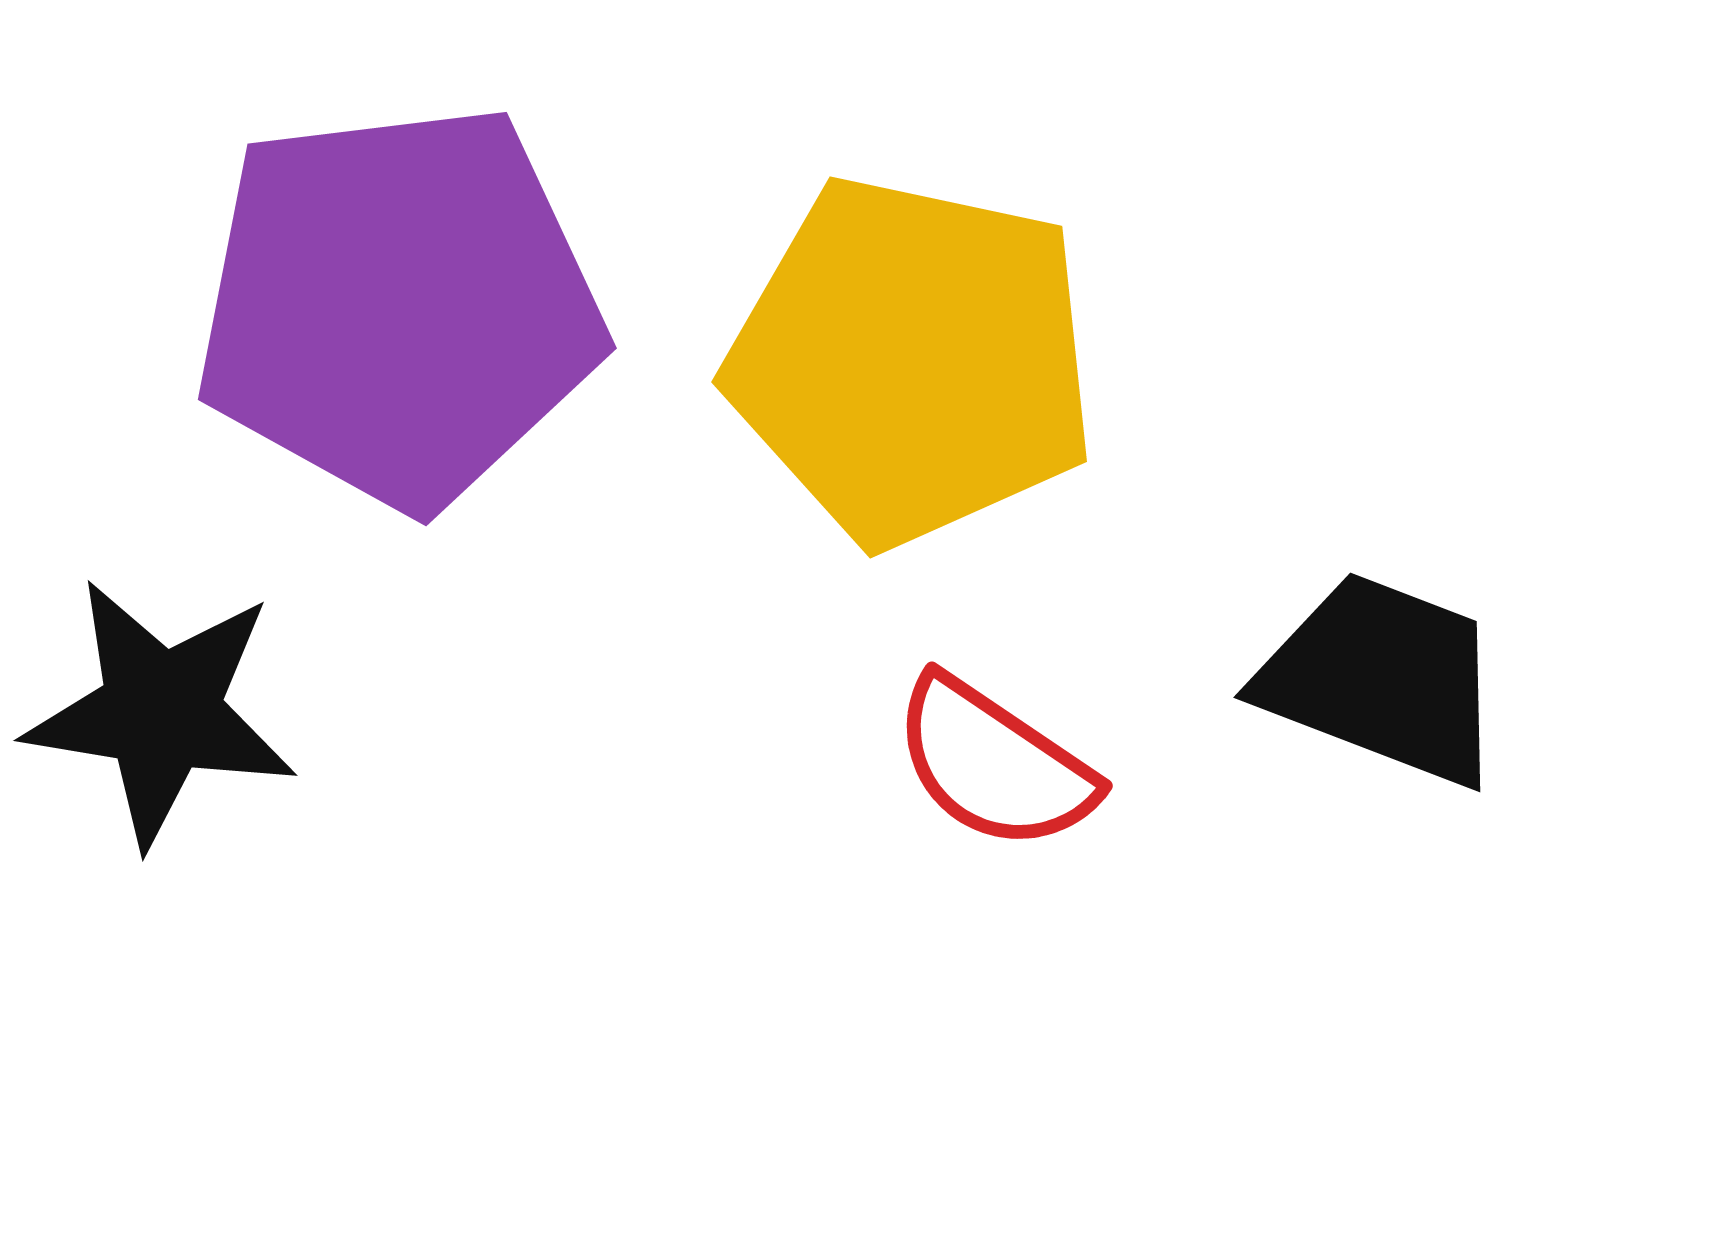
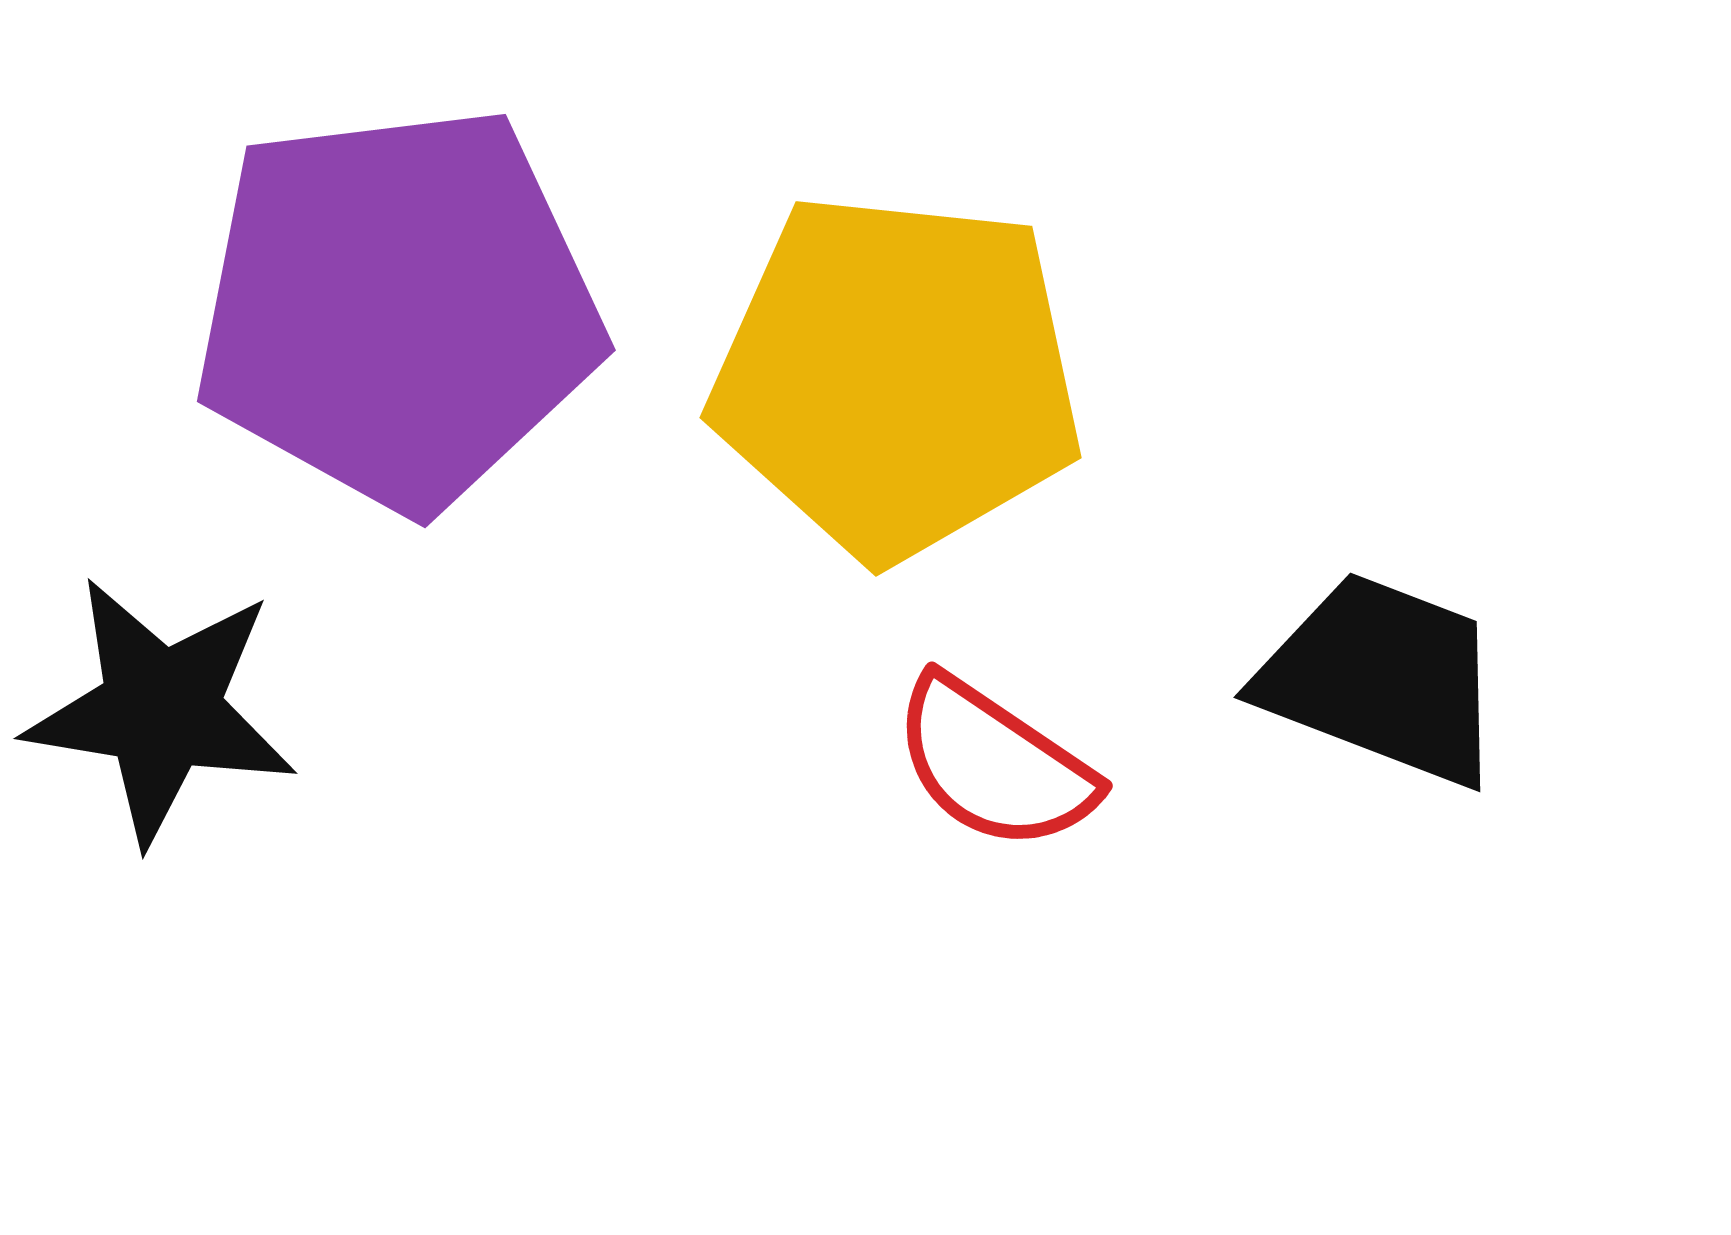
purple pentagon: moved 1 px left, 2 px down
yellow pentagon: moved 15 px left, 15 px down; rotated 6 degrees counterclockwise
black star: moved 2 px up
